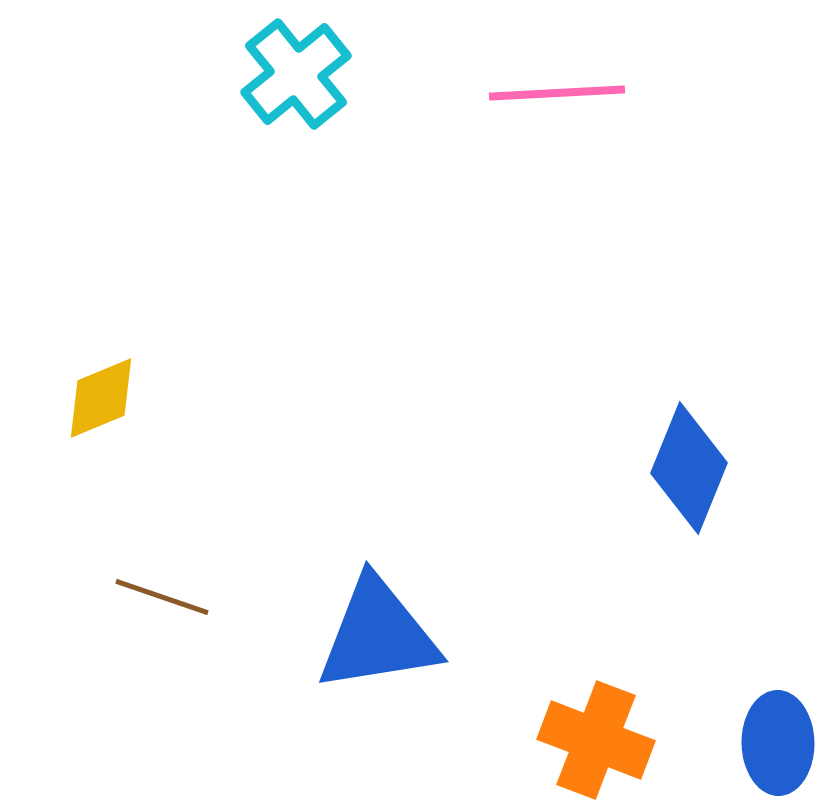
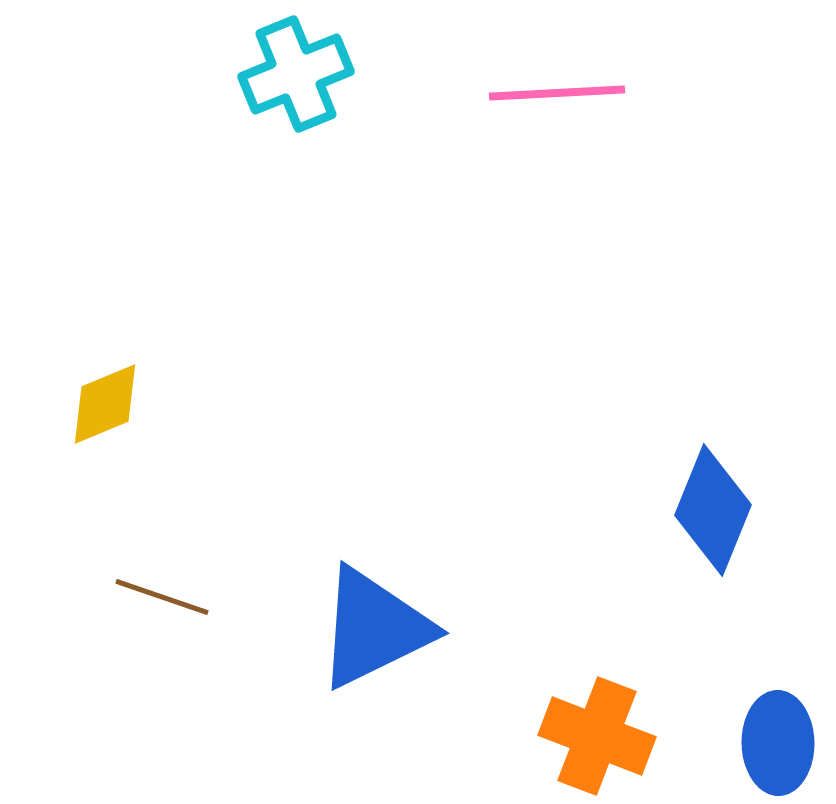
cyan cross: rotated 17 degrees clockwise
yellow diamond: moved 4 px right, 6 px down
blue diamond: moved 24 px right, 42 px down
blue triangle: moved 4 px left, 7 px up; rotated 17 degrees counterclockwise
orange cross: moved 1 px right, 4 px up
